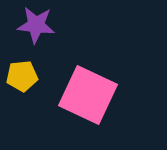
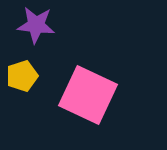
yellow pentagon: rotated 12 degrees counterclockwise
